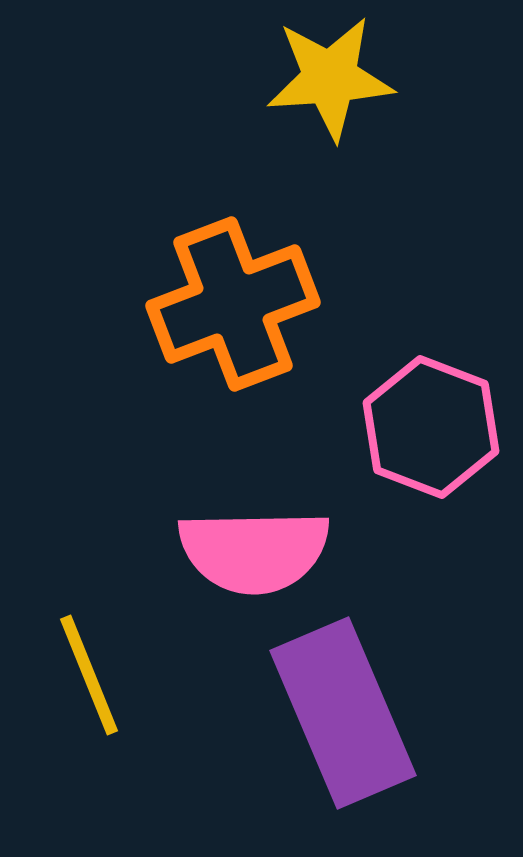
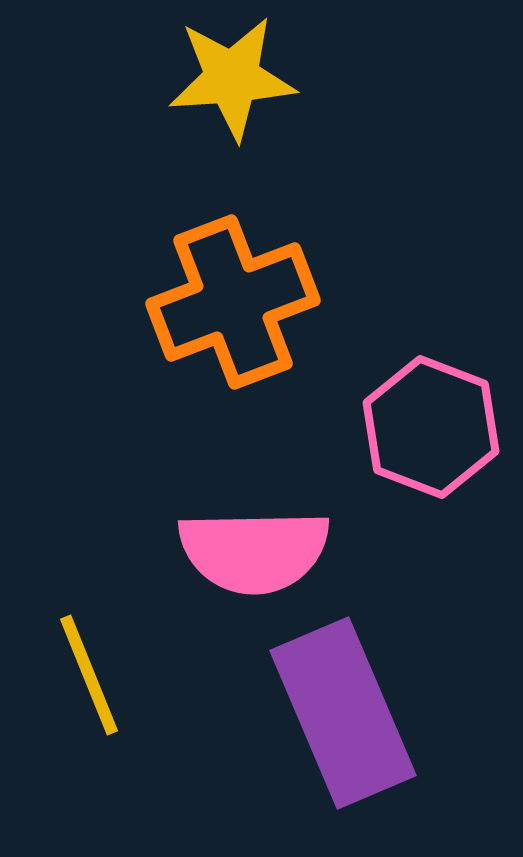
yellow star: moved 98 px left
orange cross: moved 2 px up
